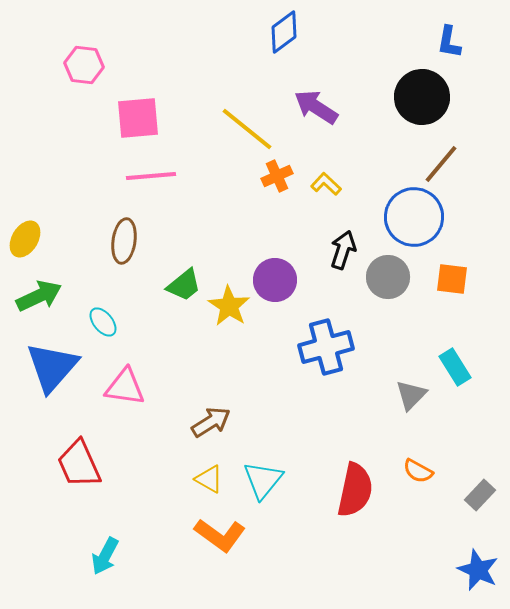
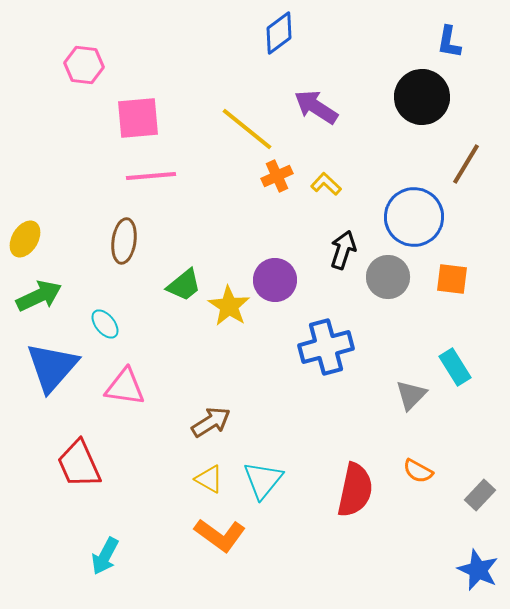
blue diamond: moved 5 px left, 1 px down
brown line: moved 25 px right; rotated 9 degrees counterclockwise
cyan ellipse: moved 2 px right, 2 px down
